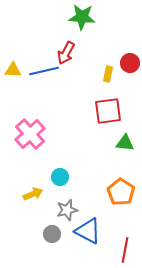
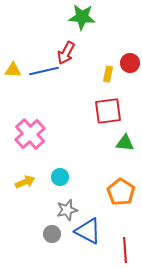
yellow arrow: moved 8 px left, 12 px up
red line: rotated 15 degrees counterclockwise
